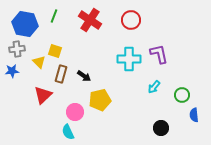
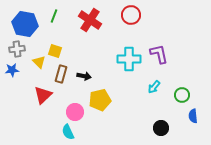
red circle: moved 5 px up
blue star: moved 1 px up
black arrow: rotated 24 degrees counterclockwise
blue semicircle: moved 1 px left, 1 px down
